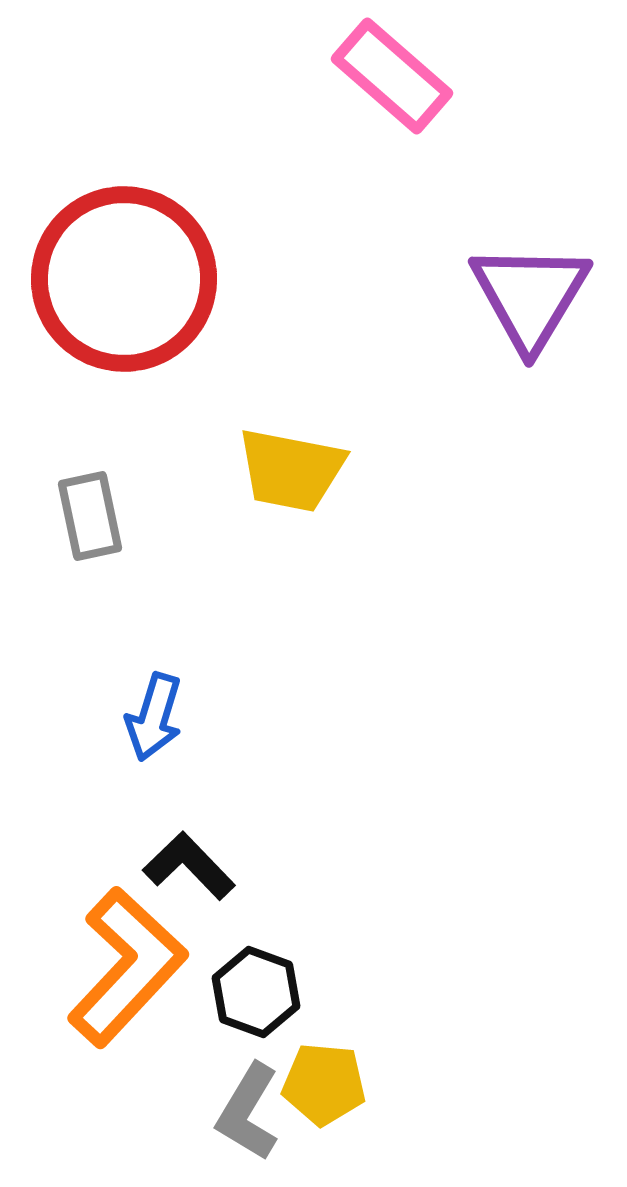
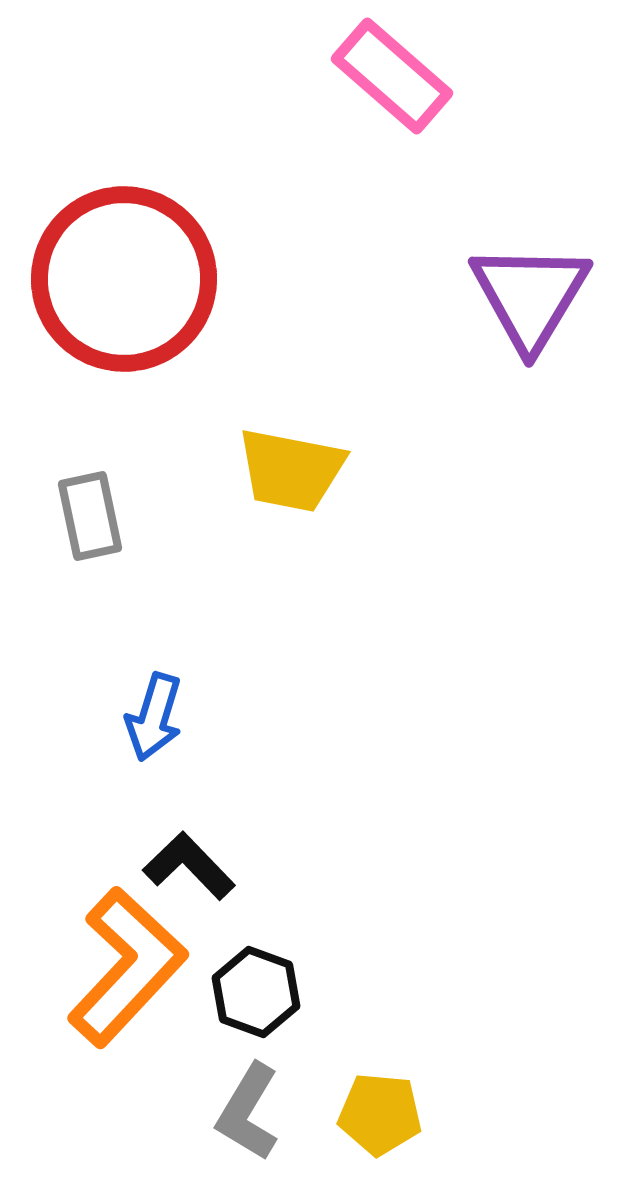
yellow pentagon: moved 56 px right, 30 px down
